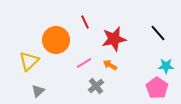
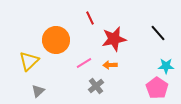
red line: moved 5 px right, 4 px up
orange arrow: rotated 32 degrees counterclockwise
